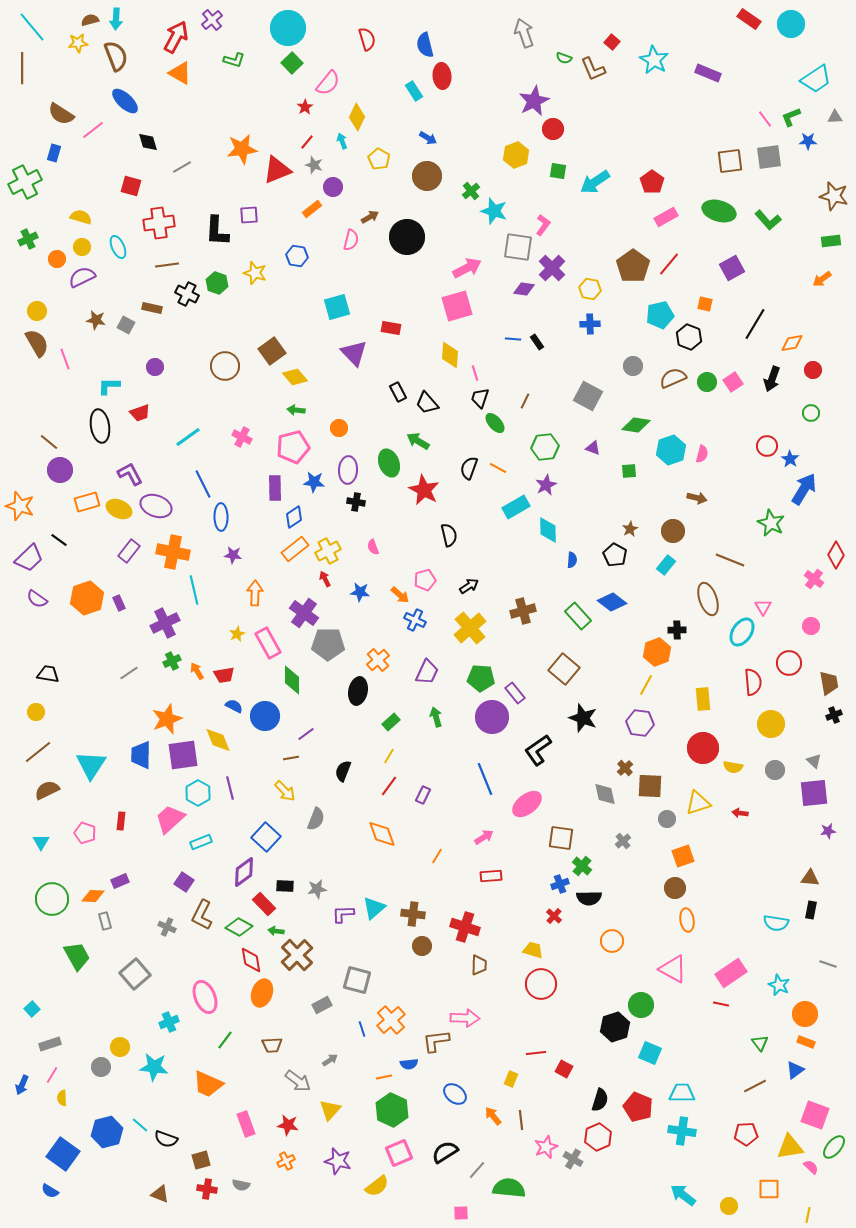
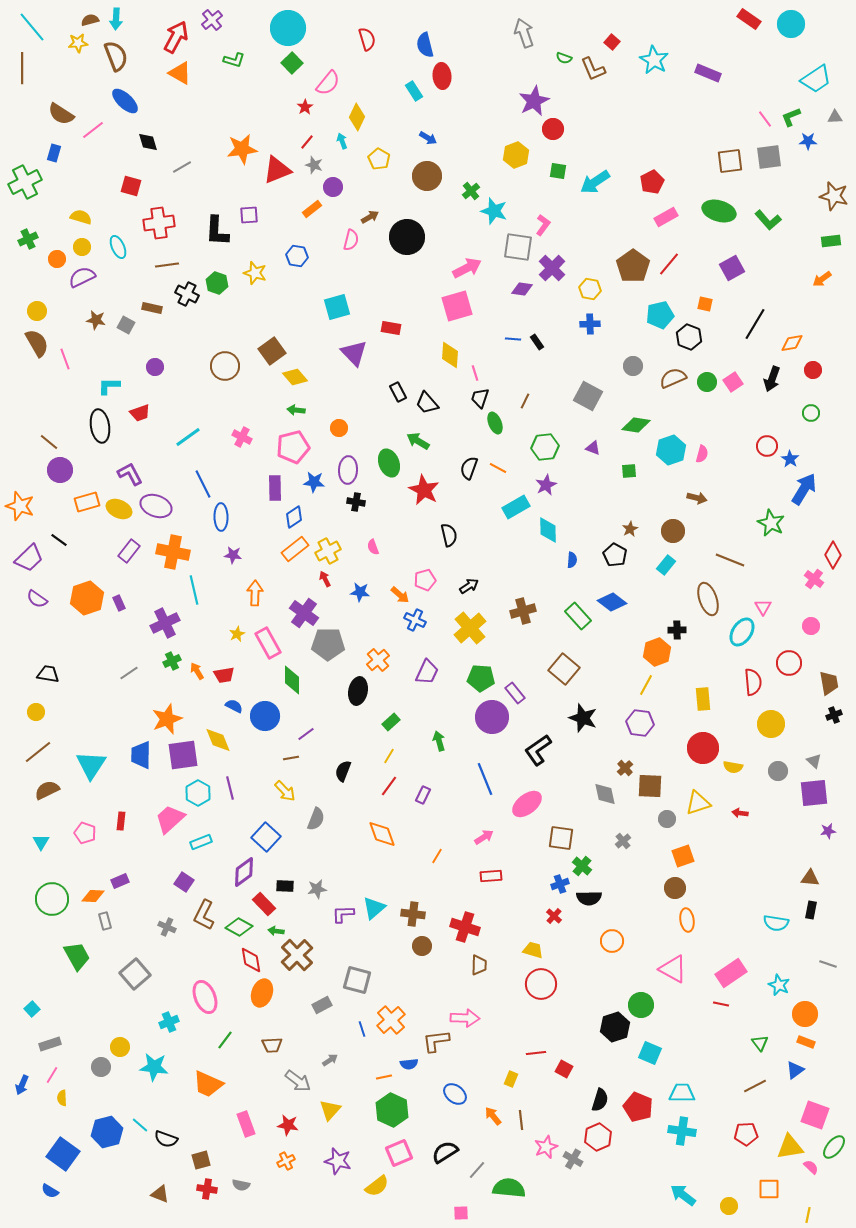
red pentagon at (652, 182): rotated 10 degrees clockwise
purple diamond at (524, 289): moved 2 px left
green ellipse at (495, 423): rotated 20 degrees clockwise
red diamond at (836, 555): moved 3 px left
green arrow at (436, 717): moved 3 px right, 24 px down
gray circle at (775, 770): moved 3 px right, 1 px down
brown L-shape at (202, 915): moved 2 px right
